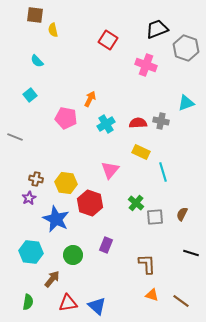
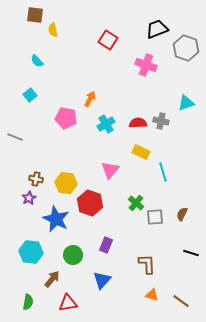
blue triangle: moved 5 px right, 26 px up; rotated 30 degrees clockwise
